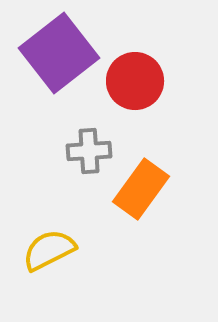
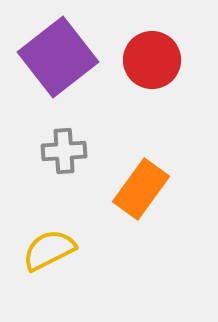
purple square: moved 1 px left, 4 px down
red circle: moved 17 px right, 21 px up
gray cross: moved 25 px left
